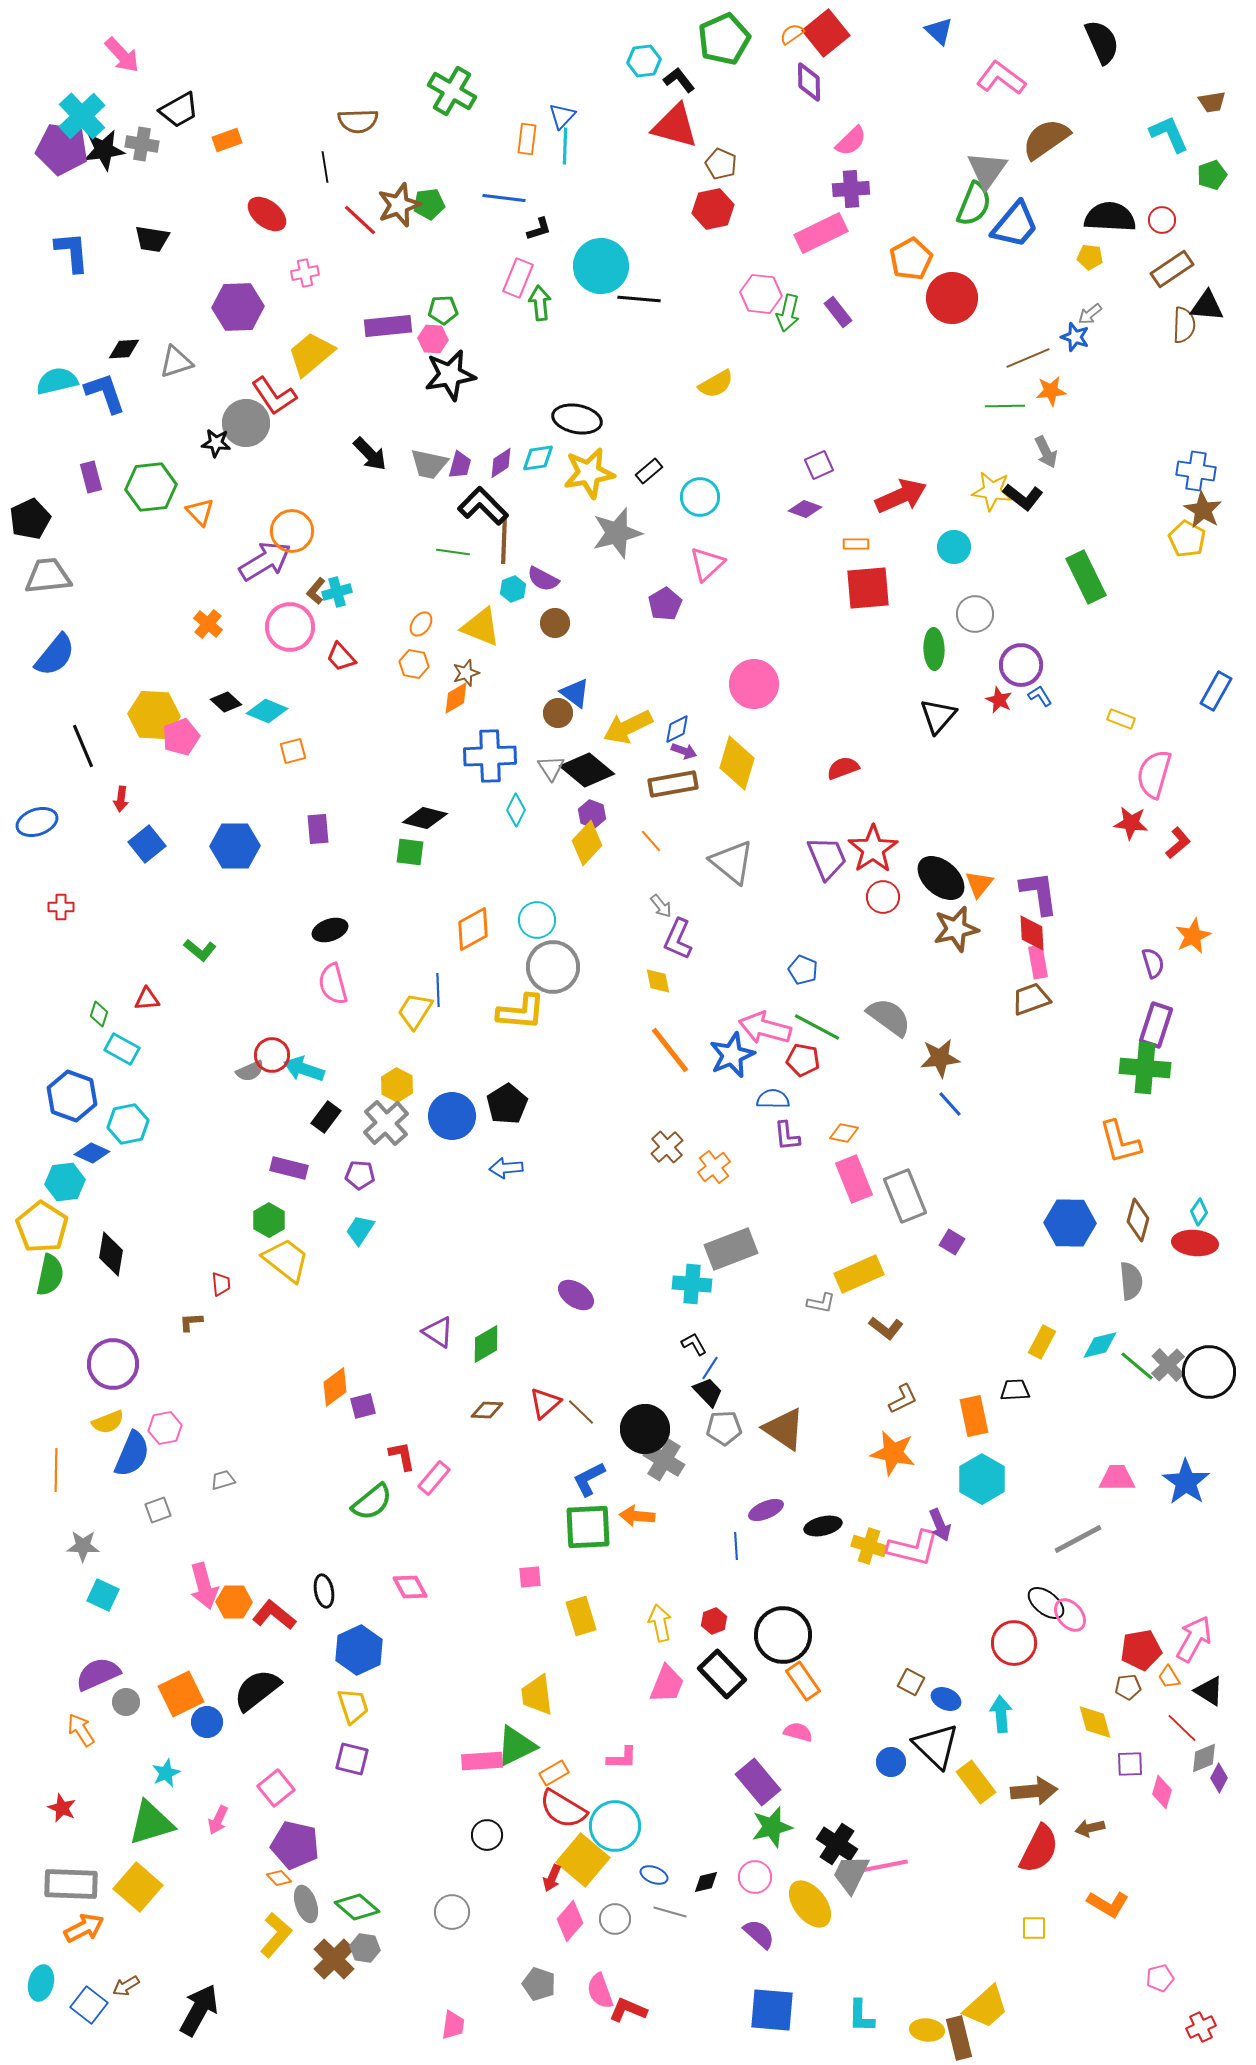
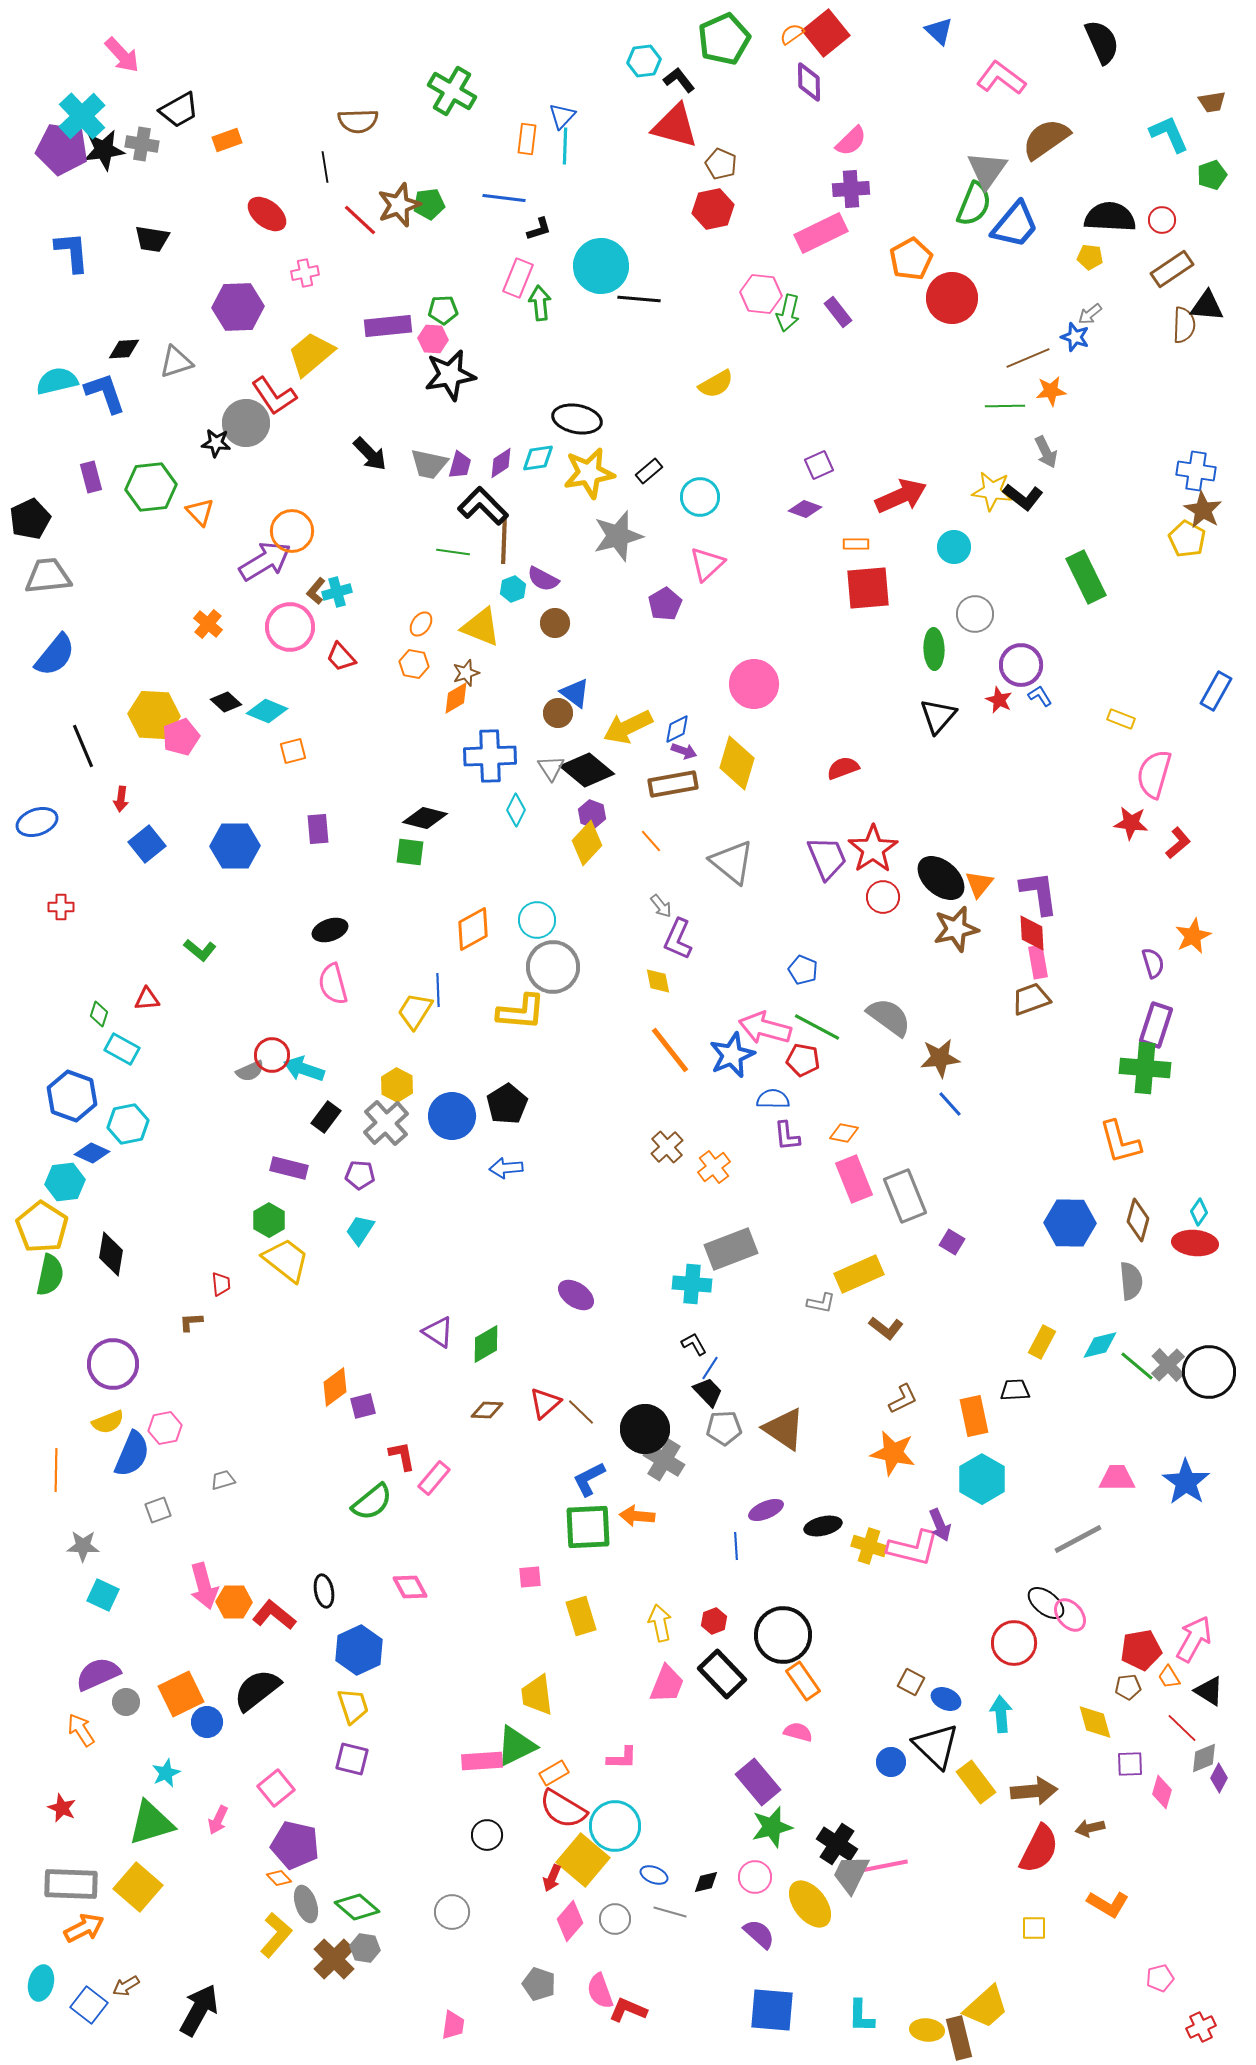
gray star at (617, 533): moved 1 px right, 3 px down
